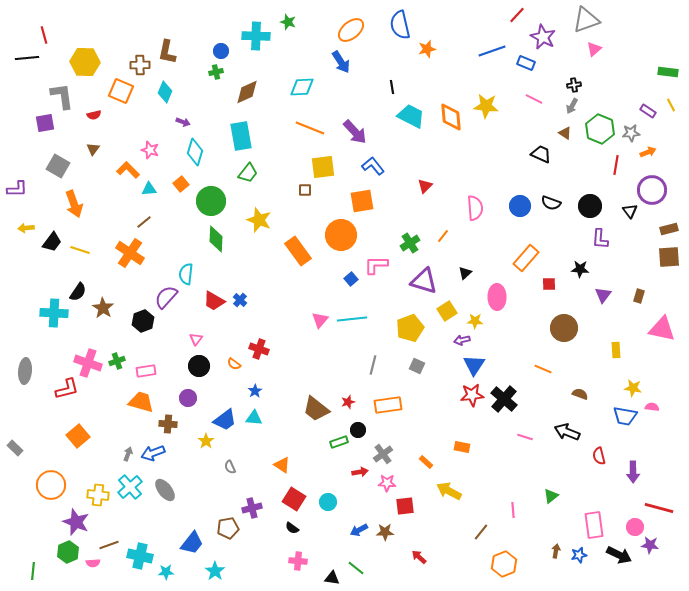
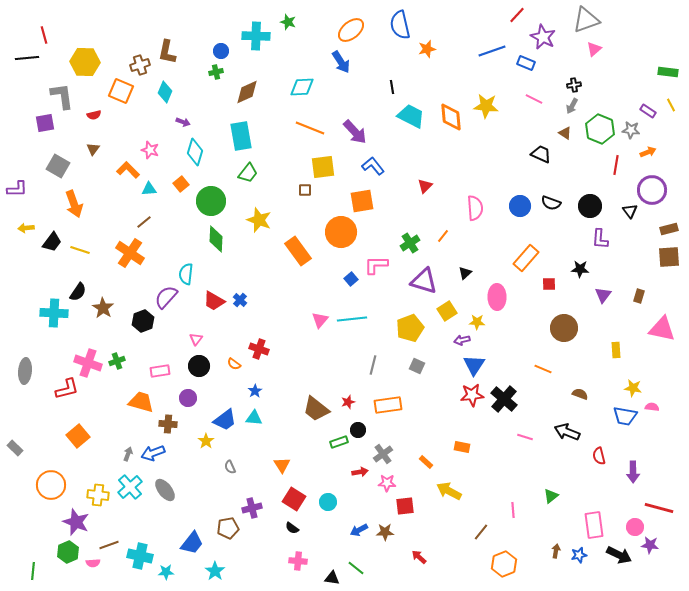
brown cross at (140, 65): rotated 18 degrees counterclockwise
gray star at (631, 133): moved 3 px up; rotated 12 degrees clockwise
orange circle at (341, 235): moved 3 px up
yellow star at (475, 321): moved 2 px right, 1 px down
pink rectangle at (146, 371): moved 14 px right
orange triangle at (282, 465): rotated 24 degrees clockwise
